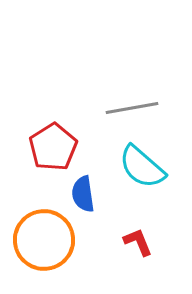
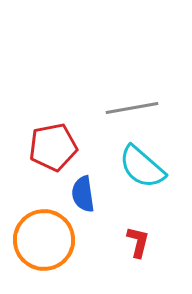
red pentagon: rotated 21 degrees clockwise
red L-shape: rotated 36 degrees clockwise
